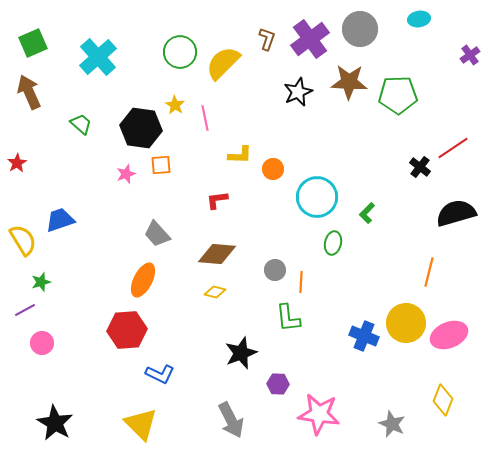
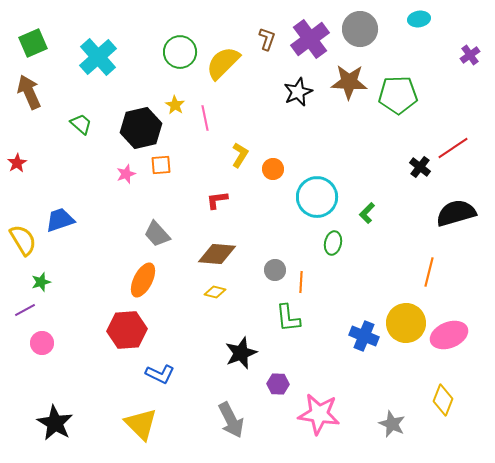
black hexagon at (141, 128): rotated 21 degrees counterclockwise
yellow L-shape at (240, 155): rotated 60 degrees counterclockwise
